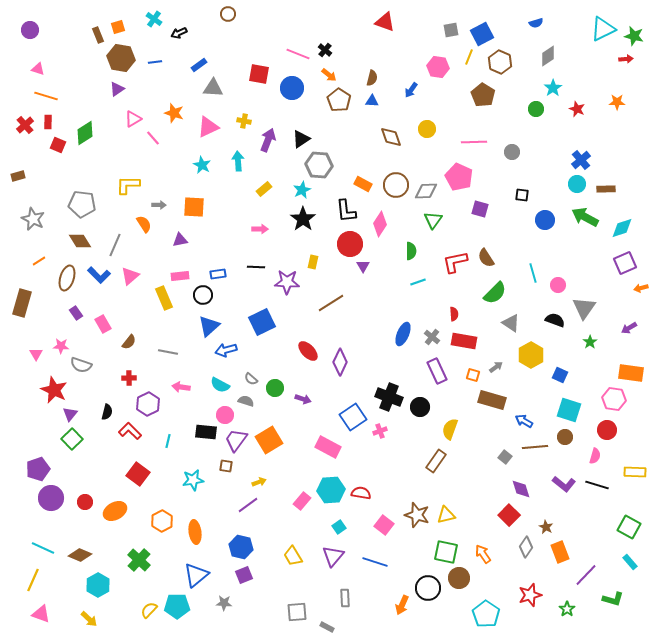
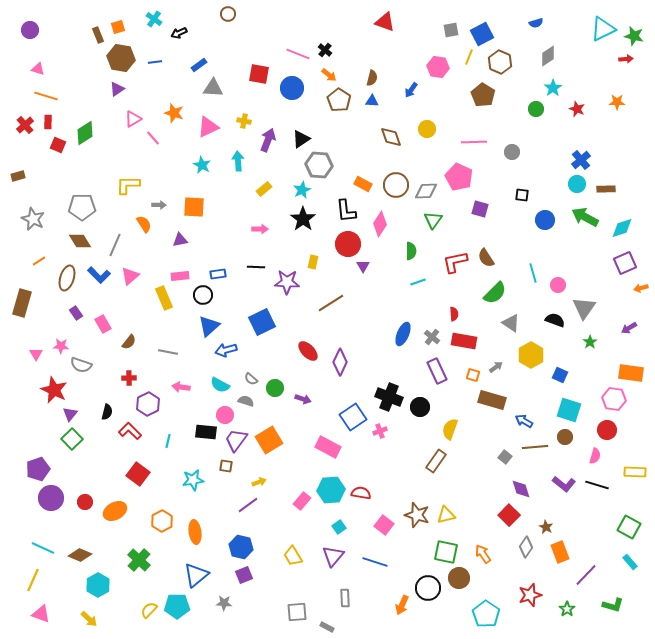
gray pentagon at (82, 204): moved 3 px down; rotated 8 degrees counterclockwise
red circle at (350, 244): moved 2 px left
green L-shape at (613, 599): moved 6 px down
